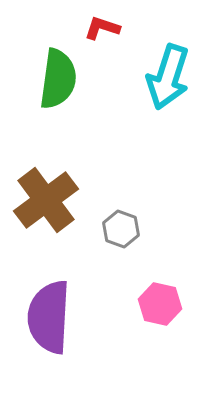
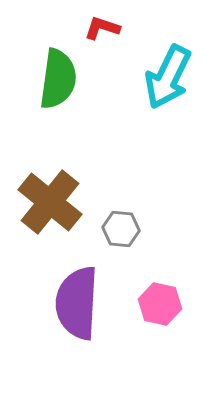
cyan arrow: rotated 8 degrees clockwise
brown cross: moved 4 px right, 2 px down; rotated 14 degrees counterclockwise
gray hexagon: rotated 15 degrees counterclockwise
purple semicircle: moved 28 px right, 14 px up
